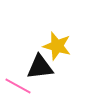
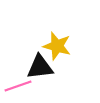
pink line: rotated 48 degrees counterclockwise
